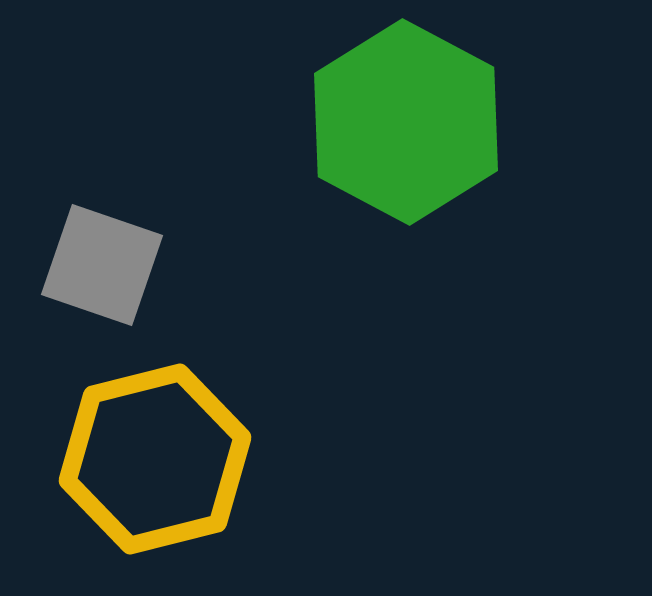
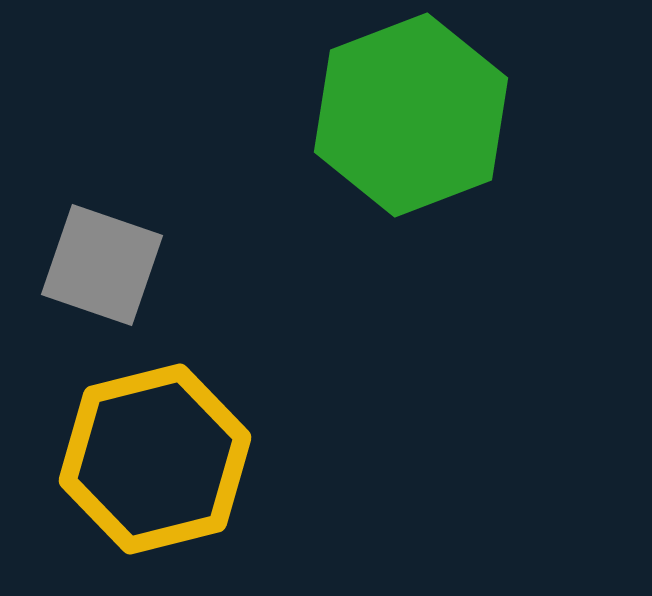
green hexagon: moved 5 px right, 7 px up; rotated 11 degrees clockwise
